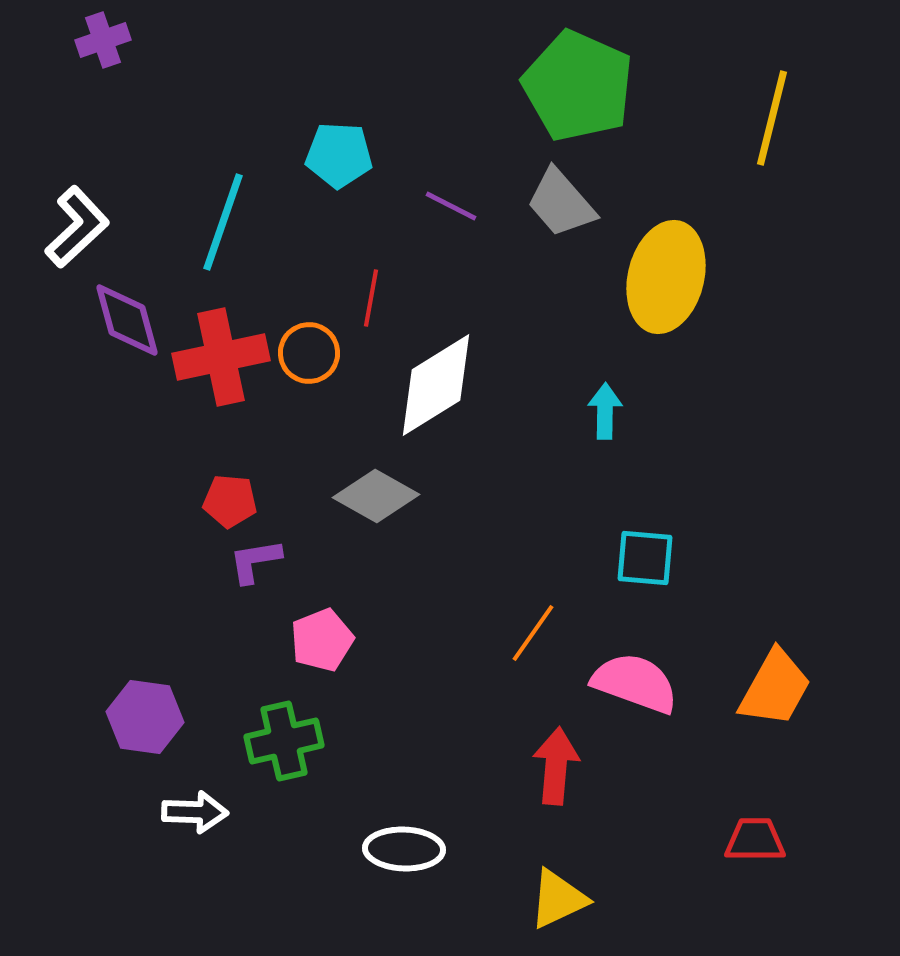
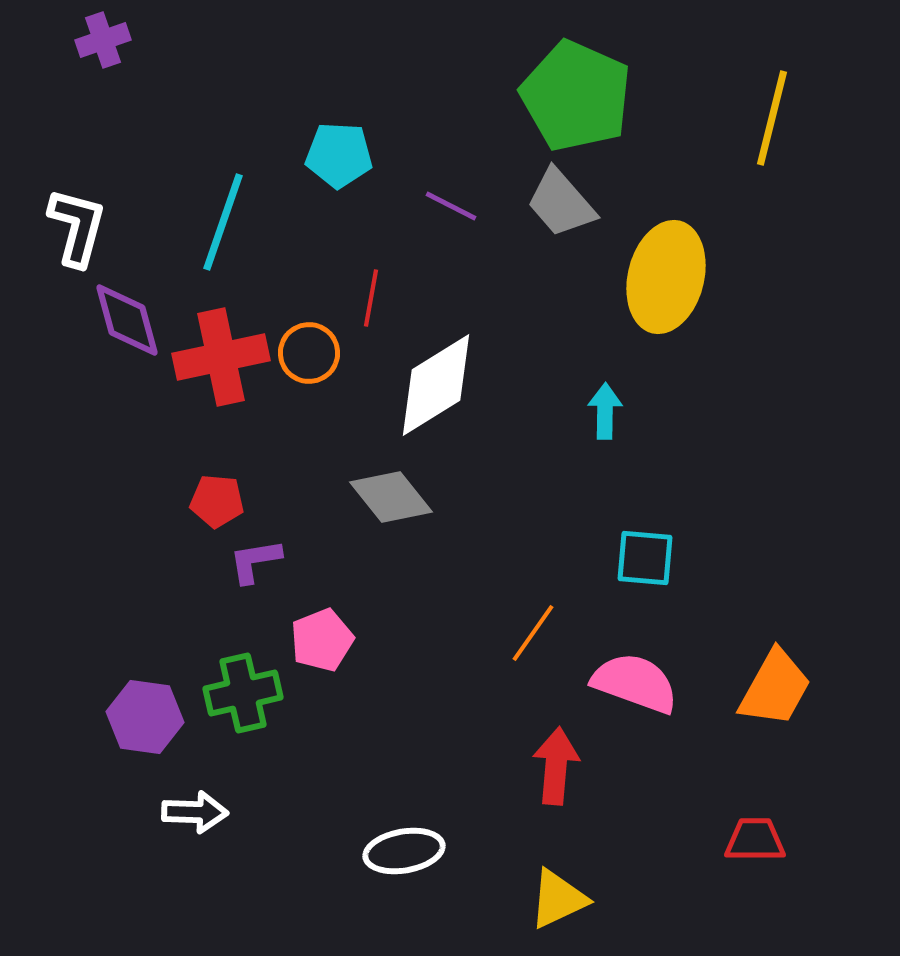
green pentagon: moved 2 px left, 10 px down
white L-shape: rotated 32 degrees counterclockwise
gray diamond: moved 15 px right, 1 px down; rotated 22 degrees clockwise
red pentagon: moved 13 px left
green cross: moved 41 px left, 48 px up
white ellipse: moved 2 px down; rotated 12 degrees counterclockwise
